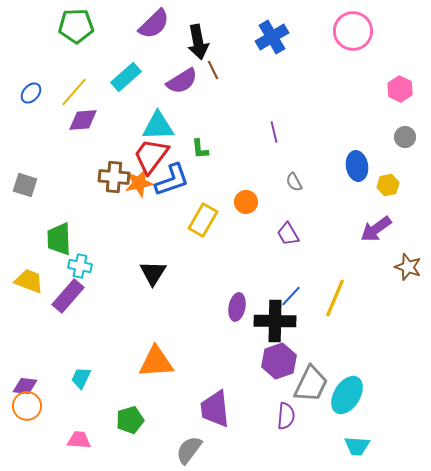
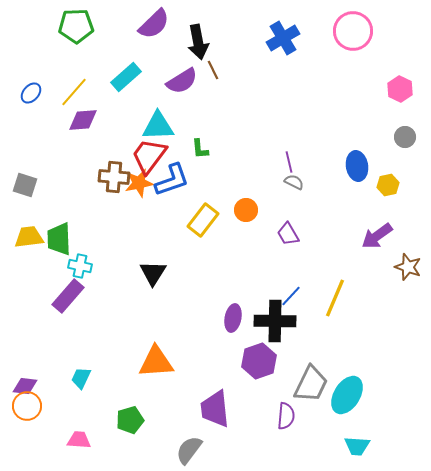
blue cross at (272, 37): moved 11 px right, 1 px down
purple line at (274, 132): moved 15 px right, 30 px down
red trapezoid at (151, 156): moved 2 px left
gray semicircle at (294, 182): rotated 144 degrees clockwise
orange circle at (246, 202): moved 8 px down
yellow rectangle at (203, 220): rotated 8 degrees clockwise
purple arrow at (376, 229): moved 1 px right, 7 px down
yellow trapezoid at (29, 281): moved 44 px up; rotated 28 degrees counterclockwise
purple ellipse at (237, 307): moved 4 px left, 11 px down
purple hexagon at (279, 361): moved 20 px left
